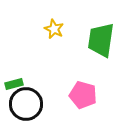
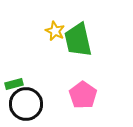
yellow star: moved 1 px right, 2 px down
green trapezoid: moved 23 px left; rotated 21 degrees counterclockwise
pink pentagon: rotated 20 degrees clockwise
